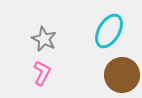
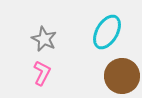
cyan ellipse: moved 2 px left, 1 px down
brown circle: moved 1 px down
